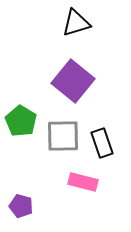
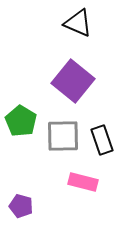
black triangle: moved 2 px right; rotated 40 degrees clockwise
black rectangle: moved 3 px up
